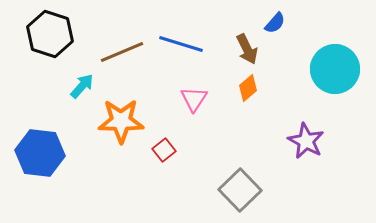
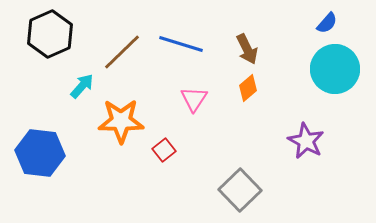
blue semicircle: moved 52 px right
black hexagon: rotated 18 degrees clockwise
brown line: rotated 21 degrees counterclockwise
